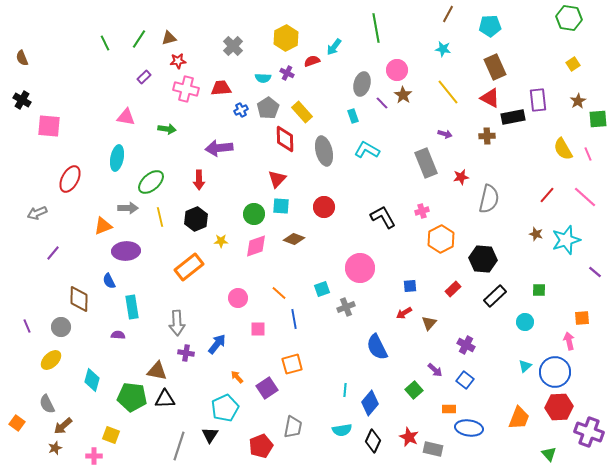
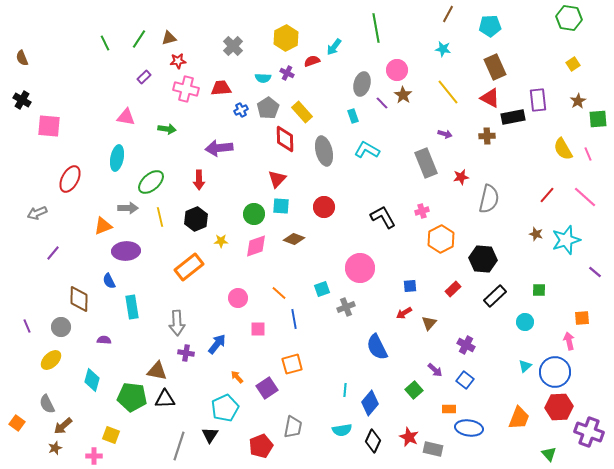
purple semicircle at (118, 335): moved 14 px left, 5 px down
